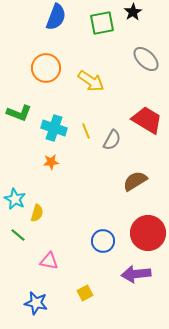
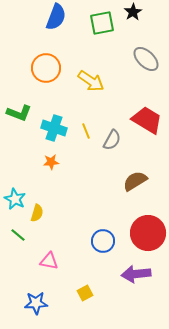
blue star: rotated 15 degrees counterclockwise
